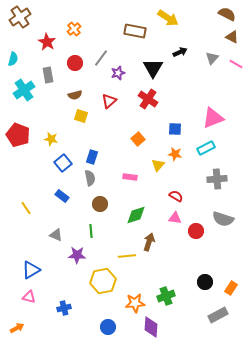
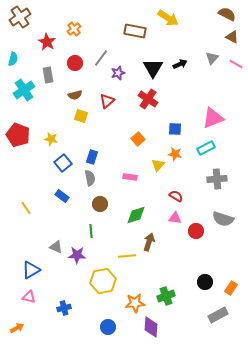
black arrow at (180, 52): moved 12 px down
red triangle at (109, 101): moved 2 px left
gray triangle at (56, 235): moved 12 px down
